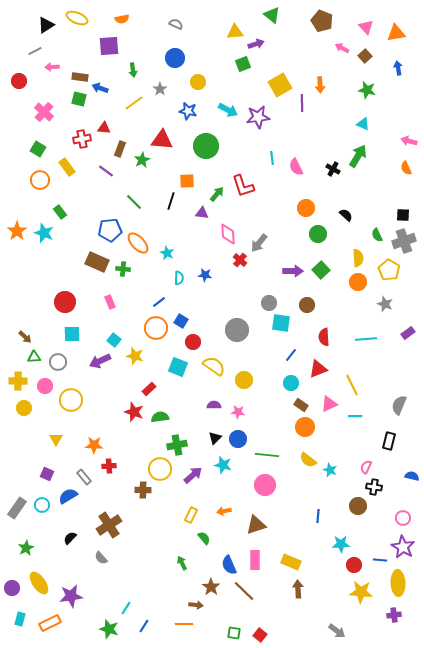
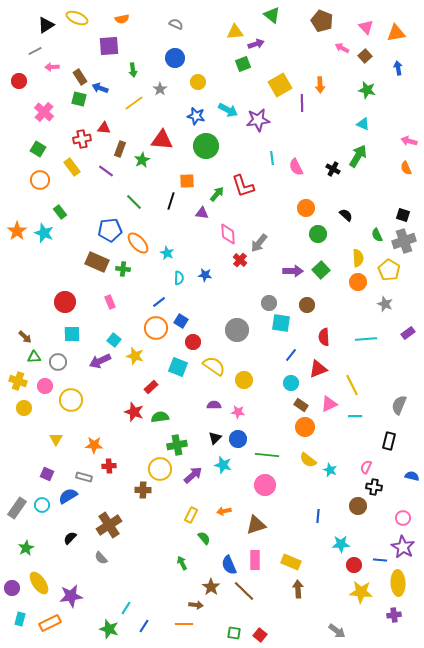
brown rectangle at (80, 77): rotated 49 degrees clockwise
blue star at (188, 111): moved 8 px right, 5 px down
purple star at (258, 117): moved 3 px down
yellow rectangle at (67, 167): moved 5 px right
black square at (403, 215): rotated 16 degrees clockwise
yellow cross at (18, 381): rotated 18 degrees clockwise
red rectangle at (149, 389): moved 2 px right, 2 px up
gray rectangle at (84, 477): rotated 35 degrees counterclockwise
